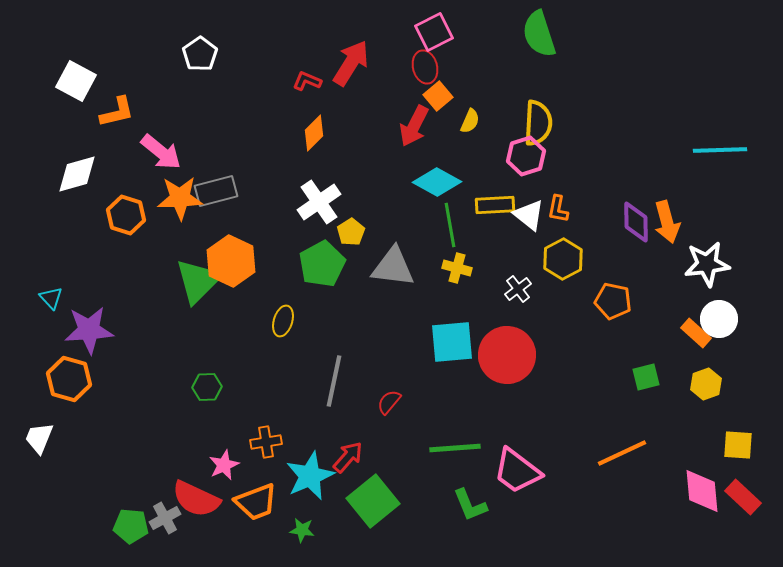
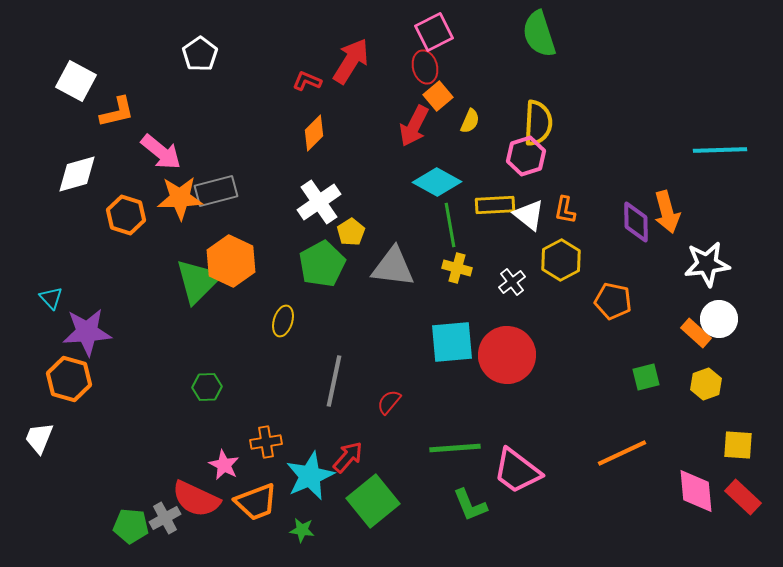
red arrow at (351, 63): moved 2 px up
orange L-shape at (558, 209): moved 7 px right, 1 px down
orange arrow at (667, 222): moved 10 px up
yellow hexagon at (563, 259): moved 2 px left, 1 px down
white cross at (518, 289): moved 6 px left, 7 px up
purple star at (89, 330): moved 2 px left, 2 px down
pink star at (224, 465): rotated 20 degrees counterclockwise
pink diamond at (702, 491): moved 6 px left
